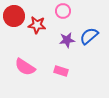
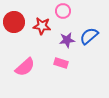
red circle: moved 6 px down
red star: moved 5 px right, 1 px down
pink semicircle: rotated 75 degrees counterclockwise
pink rectangle: moved 8 px up
